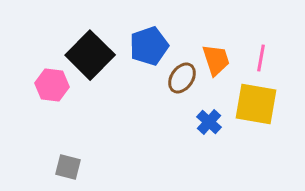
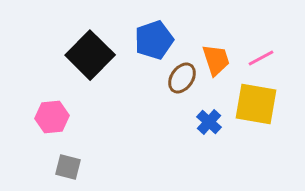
blue pentagon: moved 5 px right, 6 px up
pink line: rotated 52 degrees clockwise
pink hexagon: moved 32 px down; rotated 12 degrees counterclockwise
